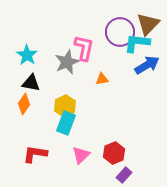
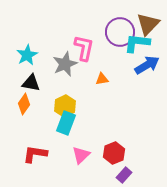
cyan star: rotated 10 degrees clockwise
gray star: moved 2 px left, 2 px down
